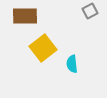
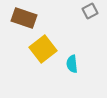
brown rectangle: moved 1 px left, 2 px down; rotated 20 degrees clockwise
yellow square: moved 1 px down
